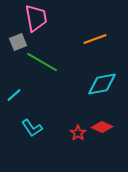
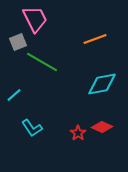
pink trapezoid: moved 1 px left, 1 px down; rotated 16 degrees counterclockwise
